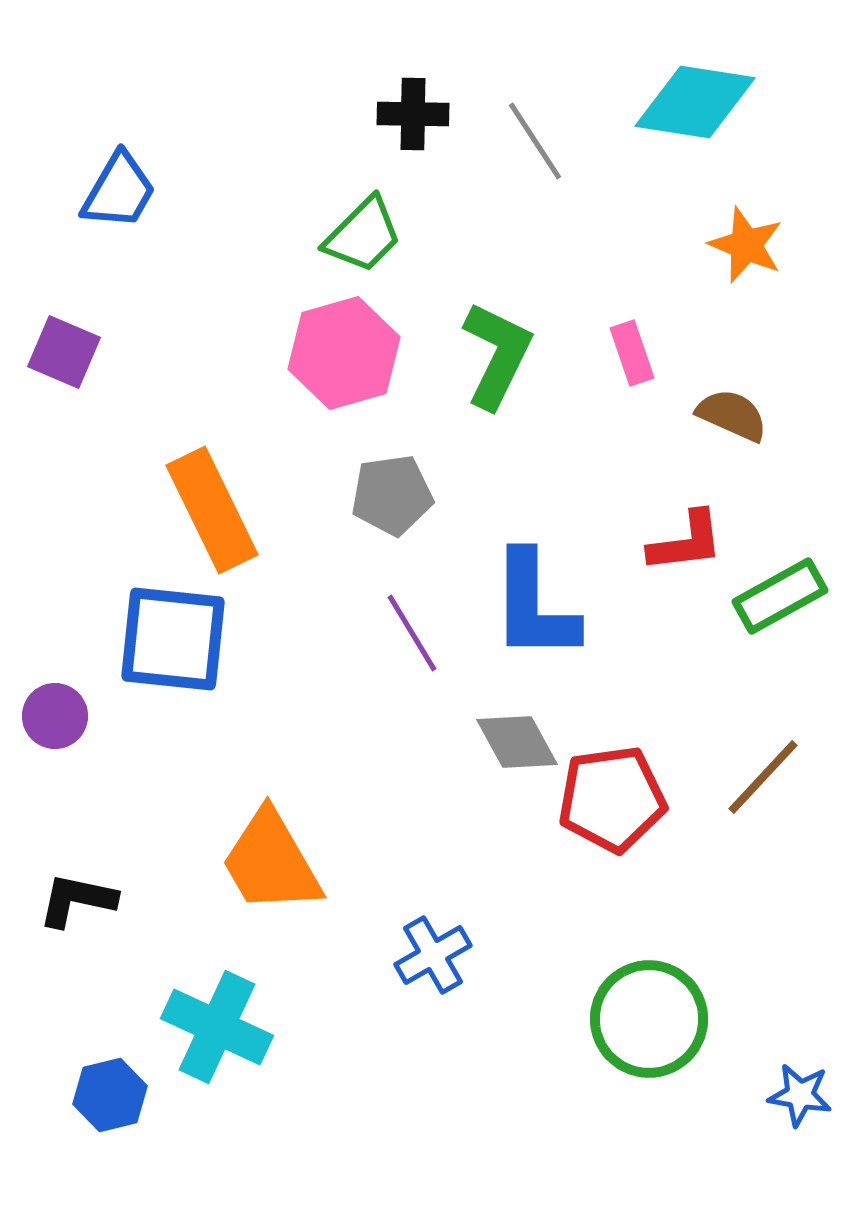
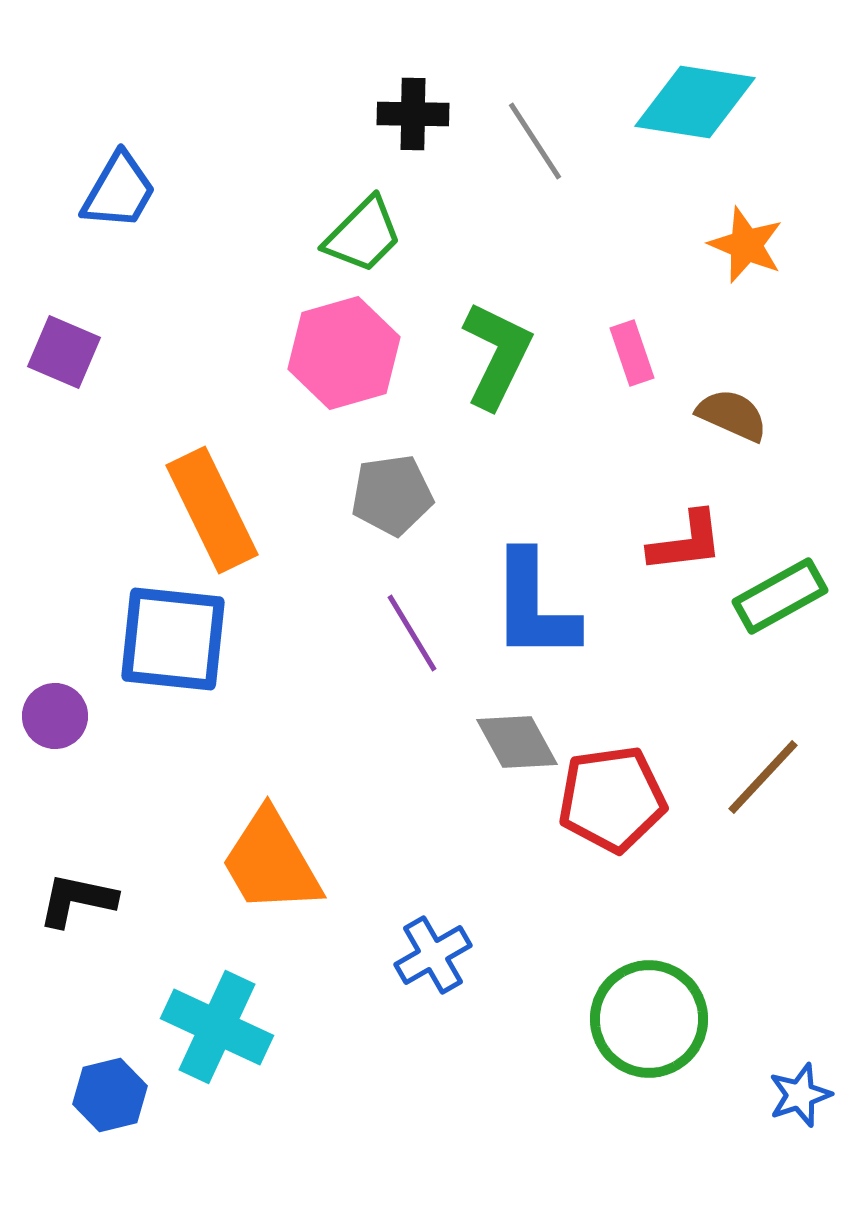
blue star: rotated 28 degrees counterclockwise
